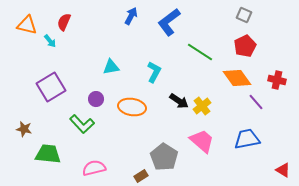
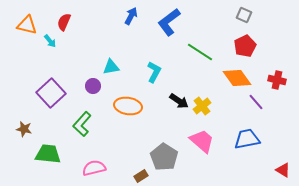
purple square: moved 6 px down; rotated 12 degrees counterclockwise
purple circle: moved 3 px left, 13 px up
orange ellipse: moved 4 px left, 1 px up
green L-shape: rotated 85 degrees clockwise
